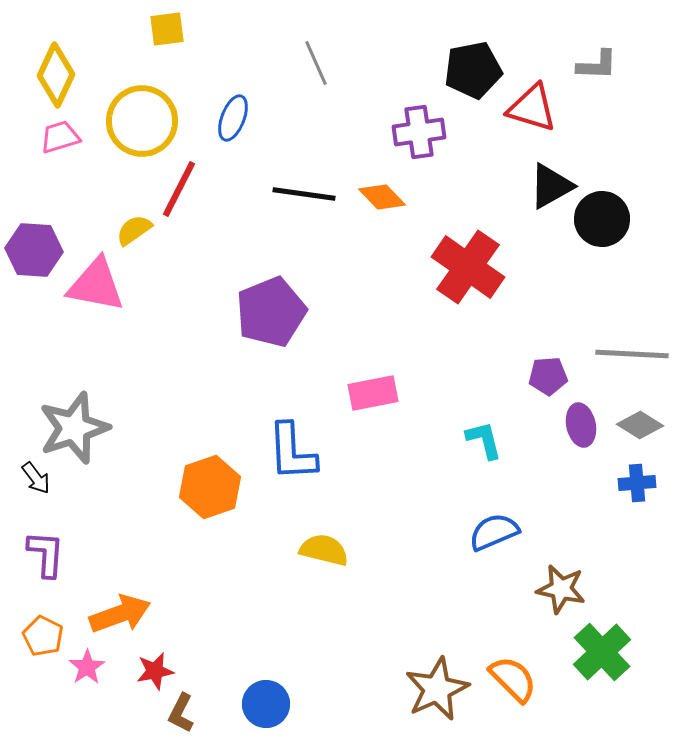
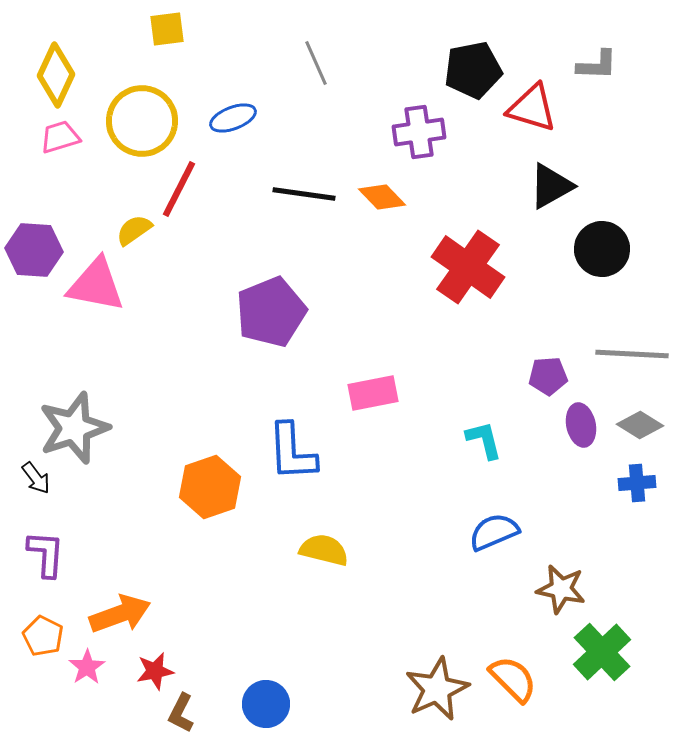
blue ellipse at (233, 118): rotated 48 degrees clockwise
black circle at (602, 219): moved 30 px down
